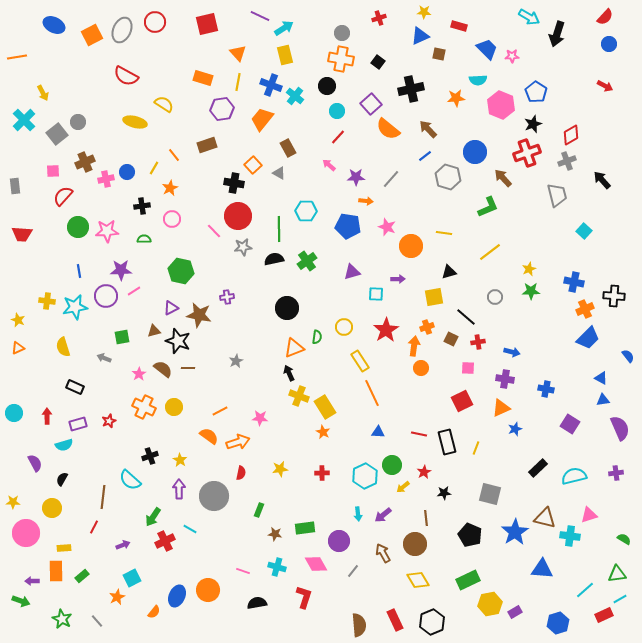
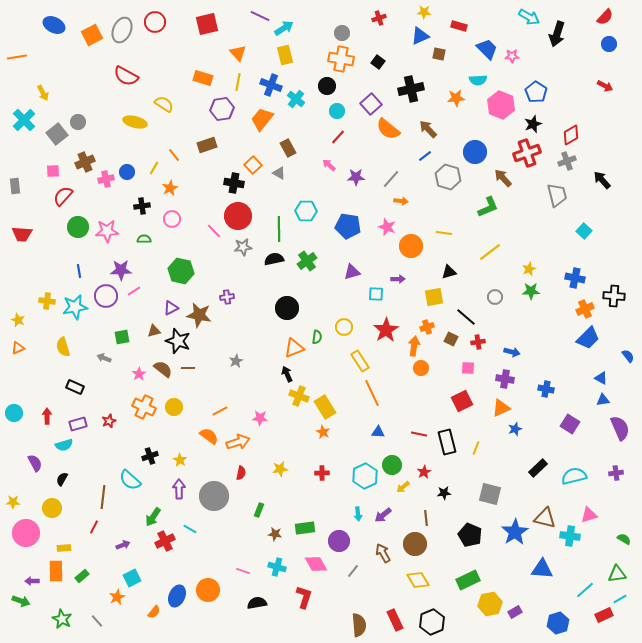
cyan cross at (295, 96): moved 1 px right, 3 px down
orange arrow at (366, 201): moved 35 px right
blue cross at (574, 282): moved 1 px right, 4 px up
black arrow at (289, 373): moved 2 px left, 1 px down
